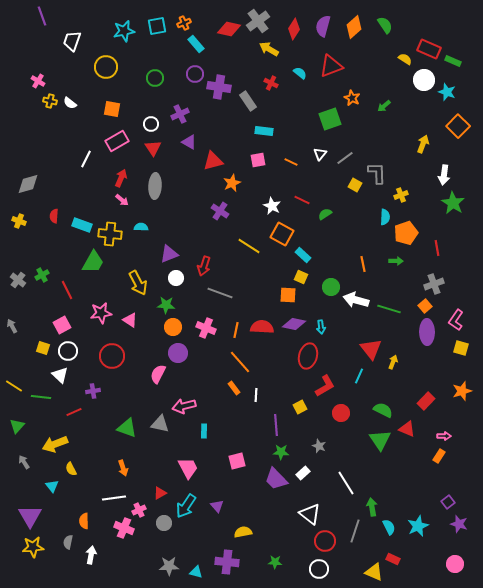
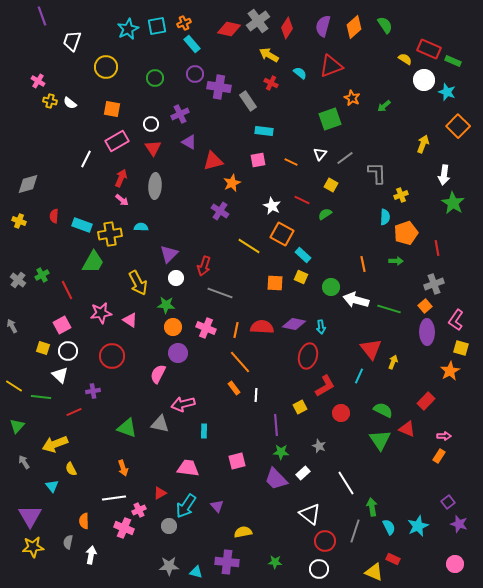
red diamond at (294, 29): moved 7 px left, 1 px up
cyan star at (124, 31): moved 4 px right, 2 px up; rotated 15 degrees counterclockwise
cyan rectangle at (196, 44): moved 4 px left
yellow arrow at (269, 49): moved 6 px down
yellow square at (355, 185): moved 24 px left
yellow cross at (110, 234): rotated 15 degrees counterclockwise
purple triangle at (169, 254): rotated 24 degrees counterclockwise
orange square at (288, 295): moved 13 px left, 12 px up
orange star at (462, 391): moved 12 px left, 20 px up; rotated 12 degrees counterclockwise
pink arrow at (184, 406): moved 1 px left, 2 px up
pink trapezoid at (188, 468): rotated 55 degrees counterclockwise
gray circle at (164, 523): moved 5 px right, 3 px down
